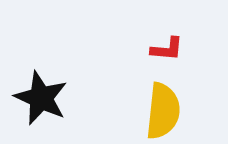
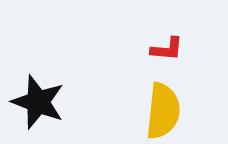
black star: moved 3 px left, 4 px down; rotated 4 degrees counterclockwise
